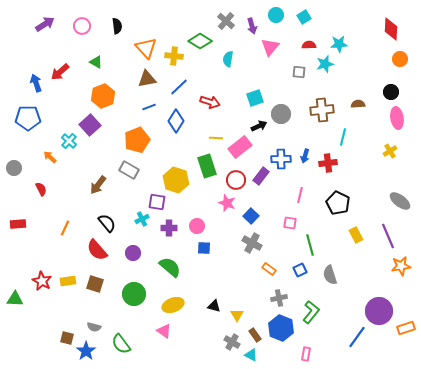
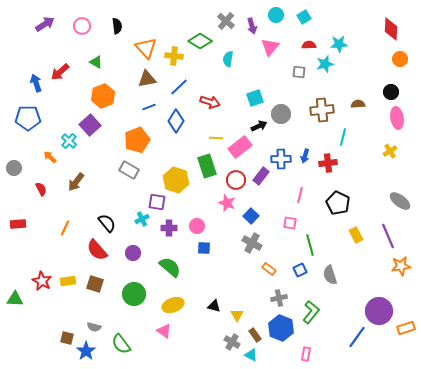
brown arrow at (98, 185): moved 22 px left, 3 px up
